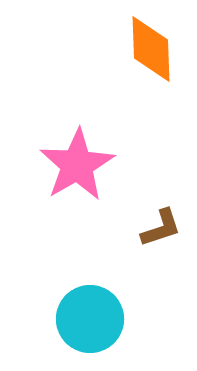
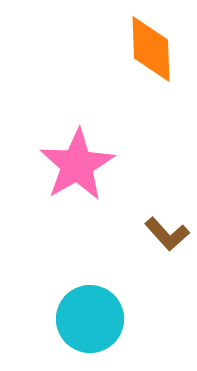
brown L-shape: moved 6 px right, 6 px down; rotated 66 degrees clockwise
